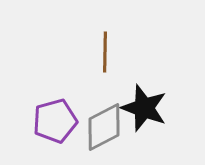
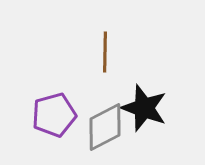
purple pentagon: moved 1 px left, 6 px up
gray diamond: moved 1 px right
